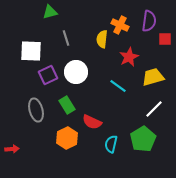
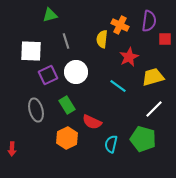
green triangle: moved 3 px down
gray line: moved 3 px down
green pentagon: rotated 25 degrees counterclockwise
red arrow: rotated 96 degrees clockwise
